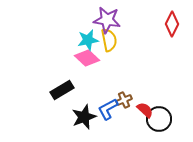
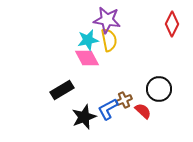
pink diamond: rotated 20 degrees clockwise
red semicircle: moved 2 px left, 1 px down
black circle: moved 30 px up
